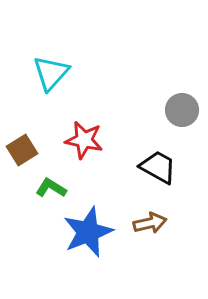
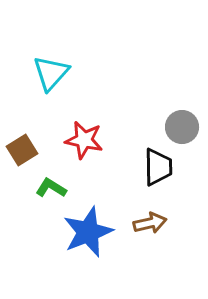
gray circle: moved 17 px down
black trapezoid: rotated 60 degrees clockwise
